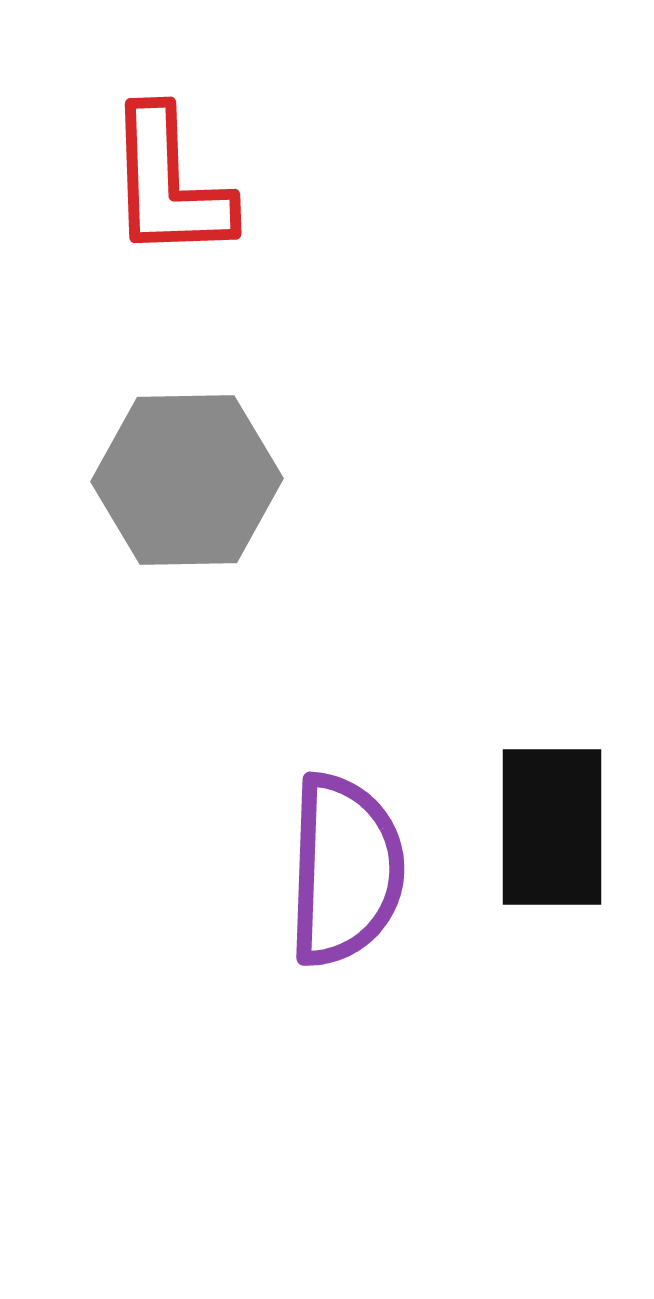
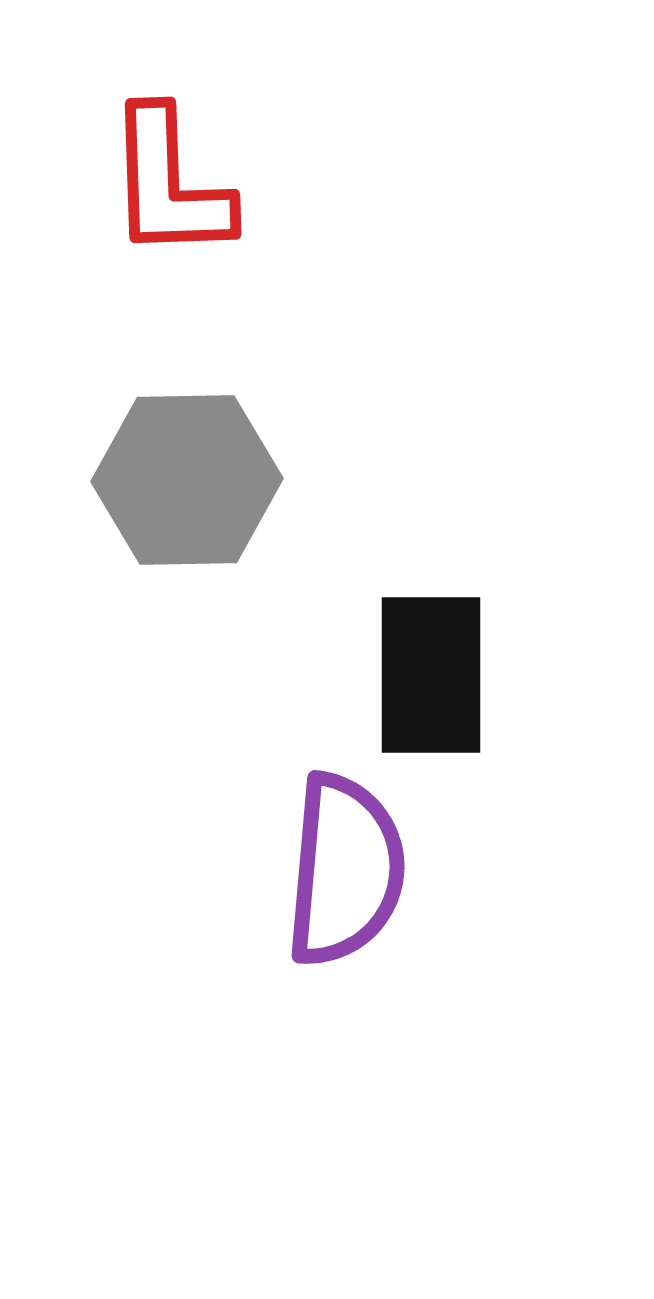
black rectangle: moved 121 px left, 152 px up
purple semicircle: rotated 3 degrees clockwise
